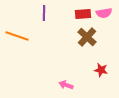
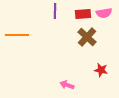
purple line: moved 11 px right, 2 px up
orange line: moved 1 px up; rotated 20 degrees counterclockwise
pink arrow: moved 1 px right
